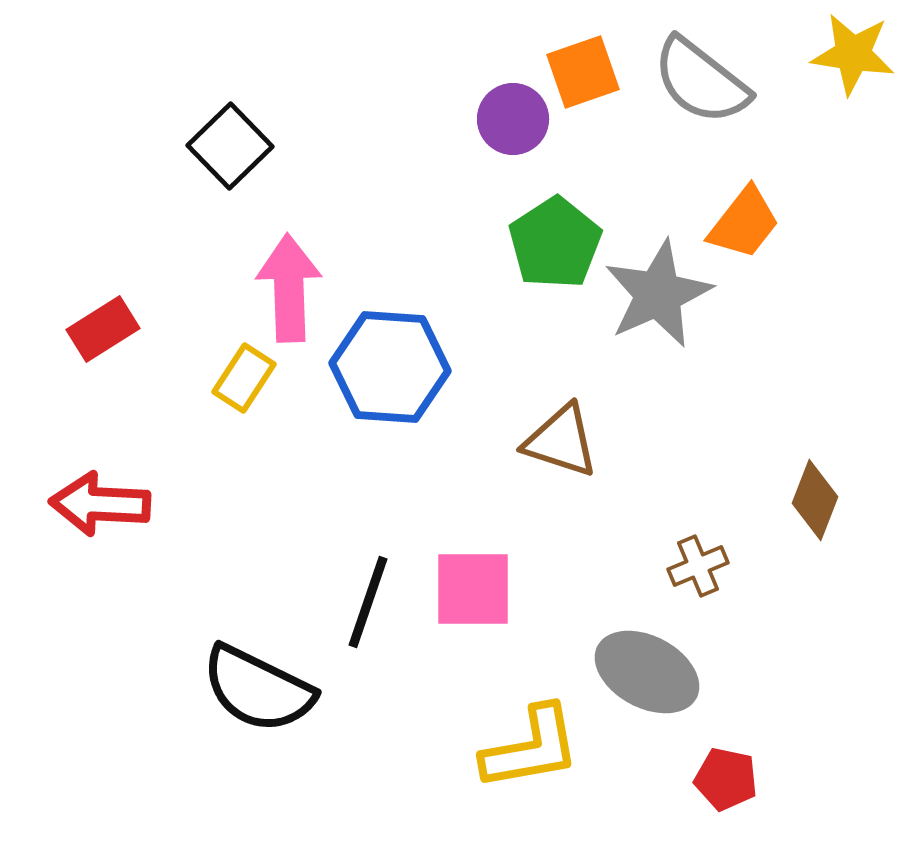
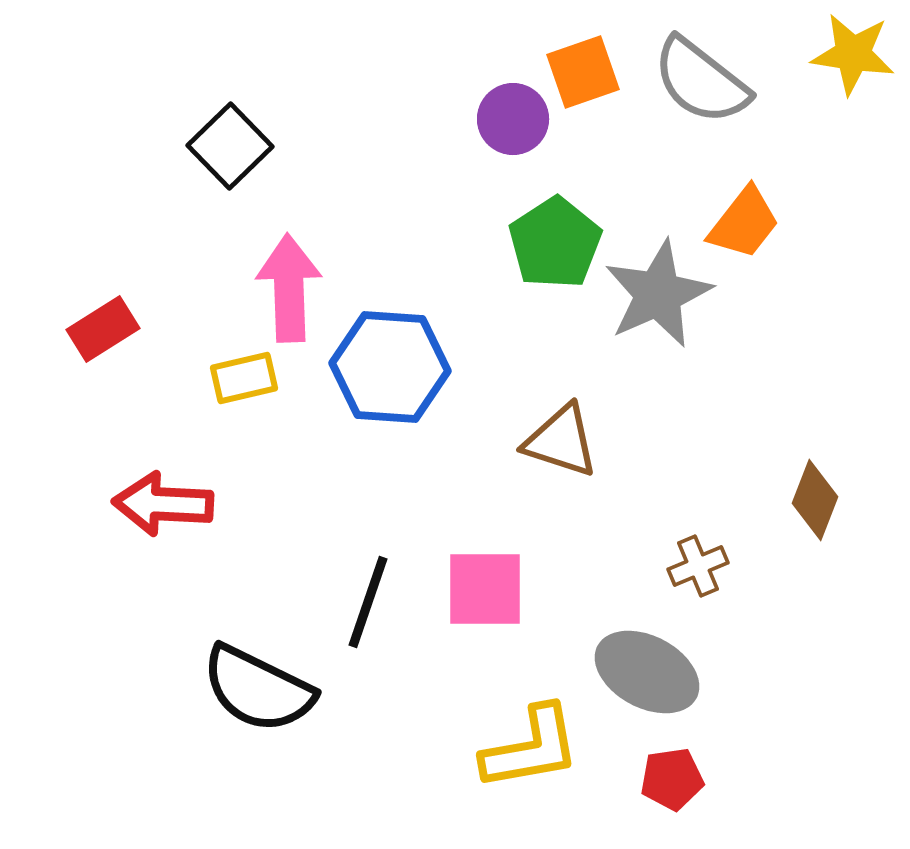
yellow rectangle: rotated 44 degrees clockwise
red arrow: moved 63 px right
pink square: moved 12 px right
red pentagon: moved 54 px left; rotated 20 degrees counterclockwise
